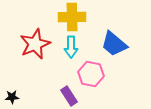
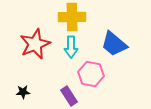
black star: moved 11 px right, 5 px up
